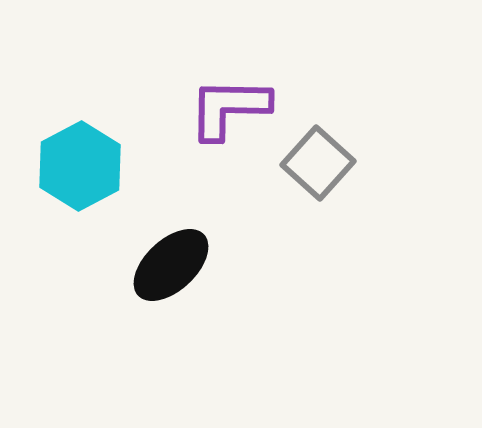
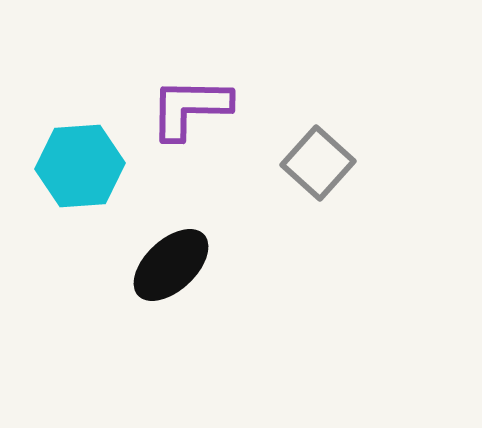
purple L-shape: moved 39 px left
cyan hexagon: rotated 24 degrees clockwise
